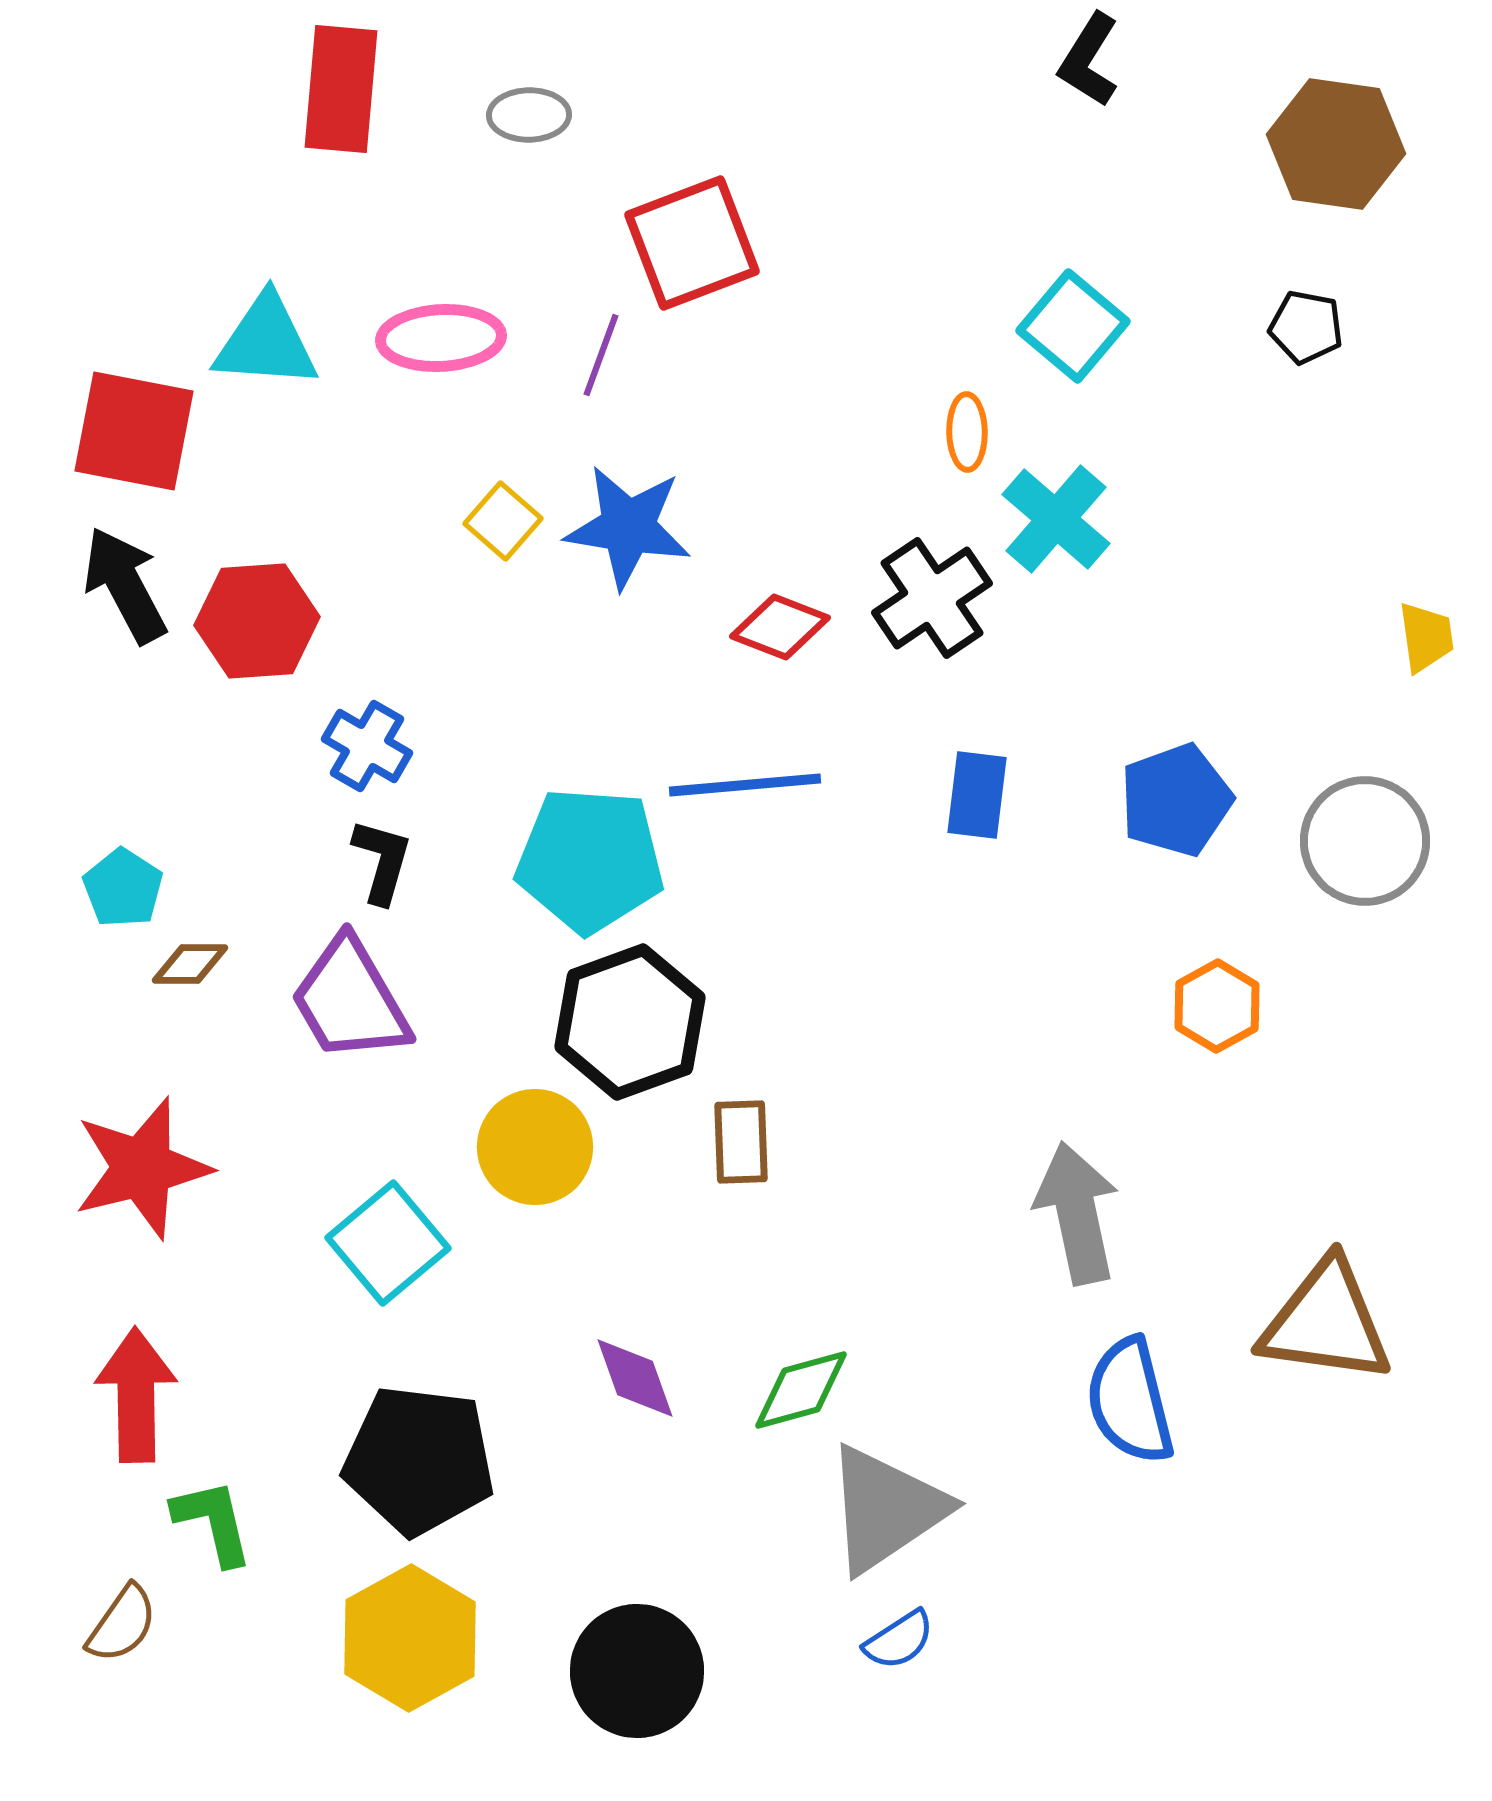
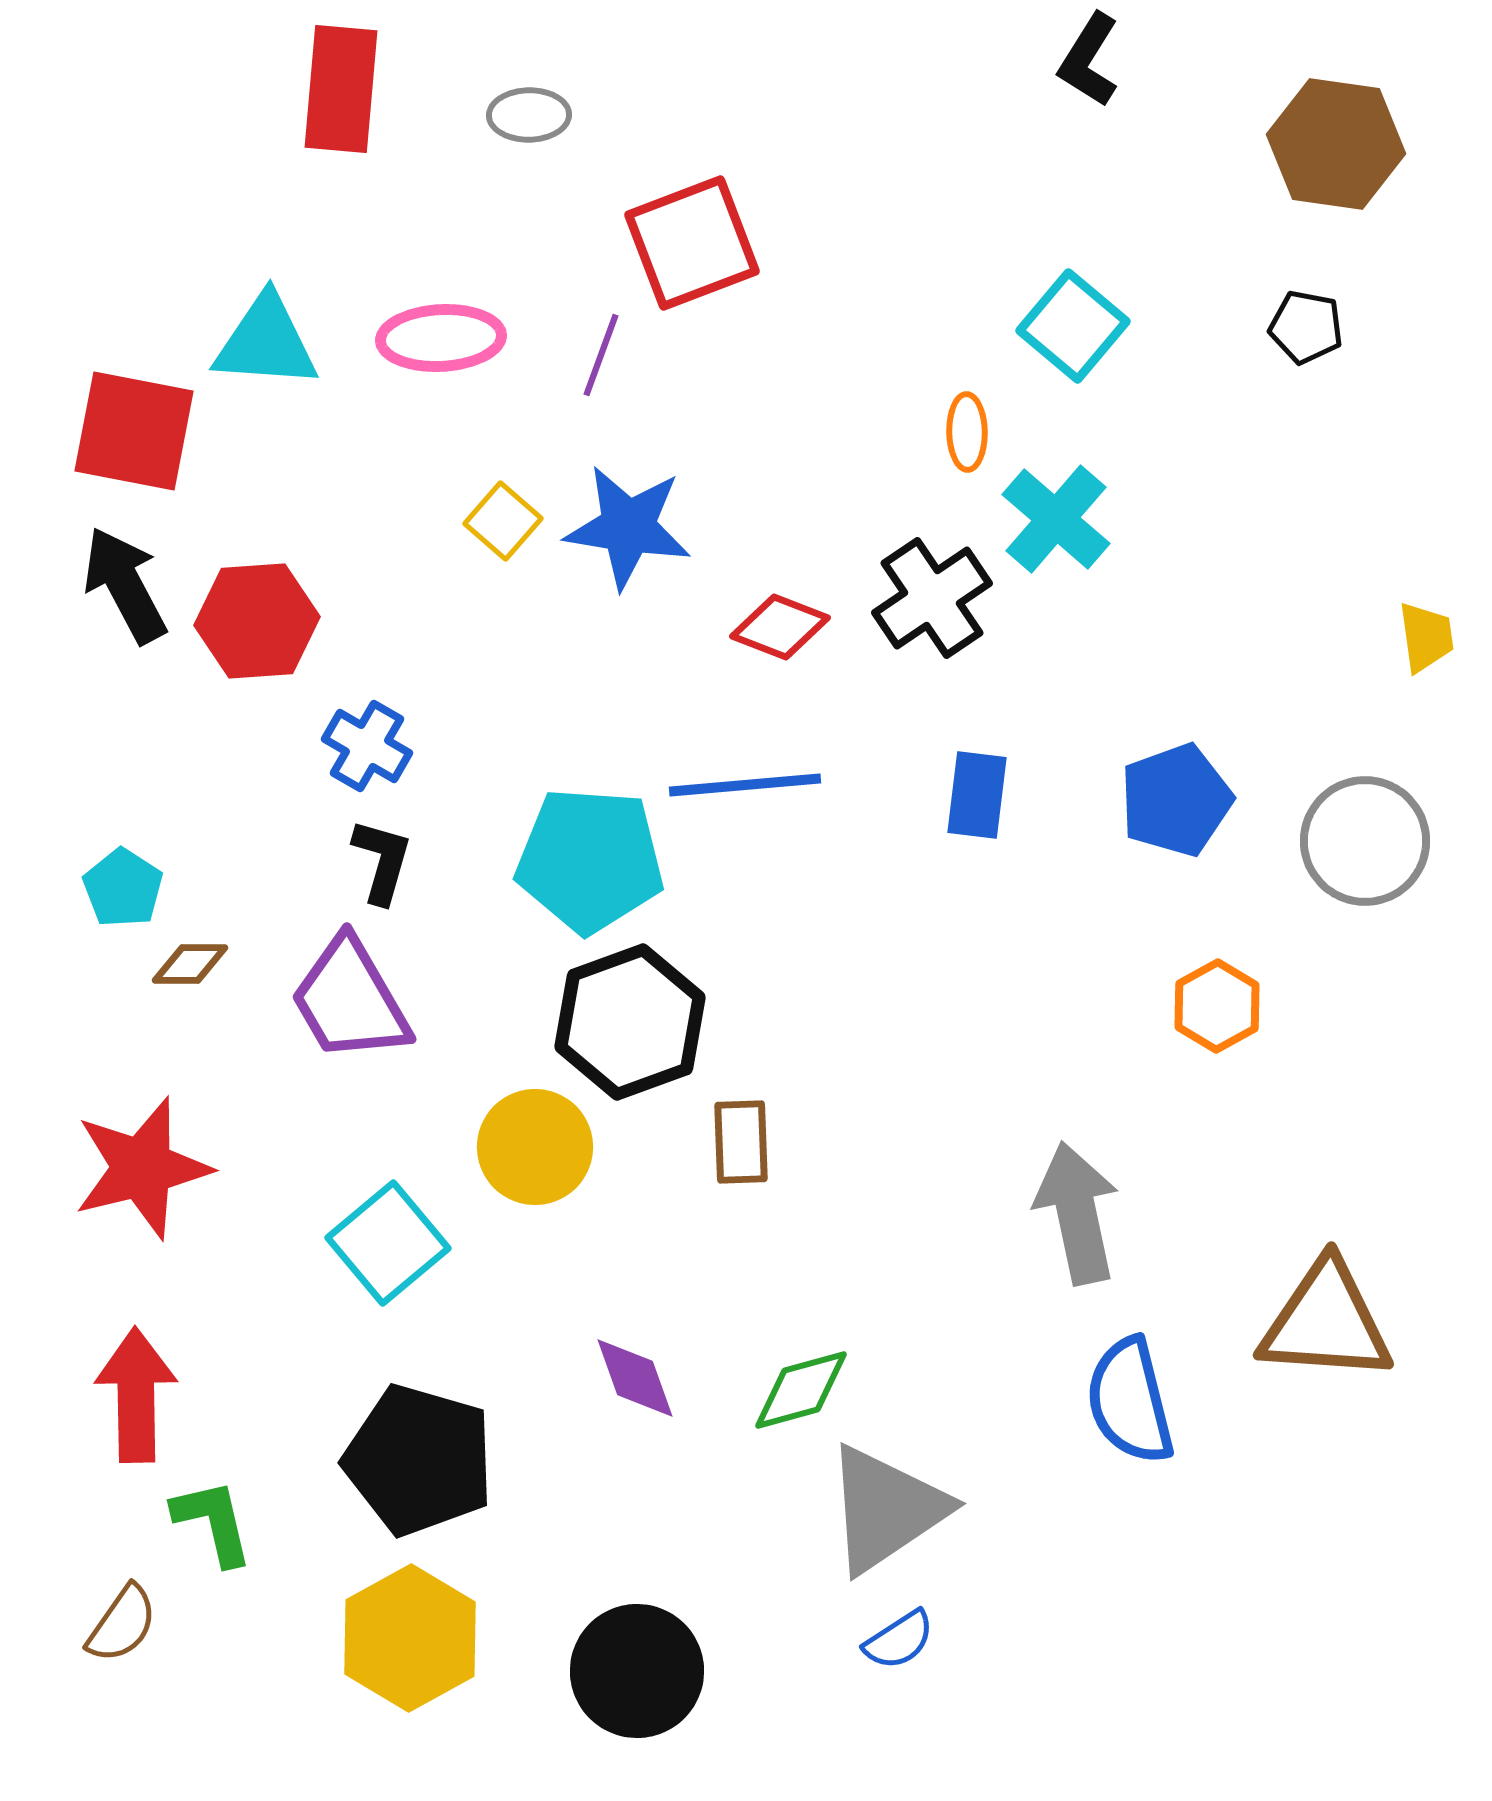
brown triangle at (1326, 1322): rotated 4 degrees counterclockwise
black pentagon at (419, 1460): rotated 9 degrees clockwise
